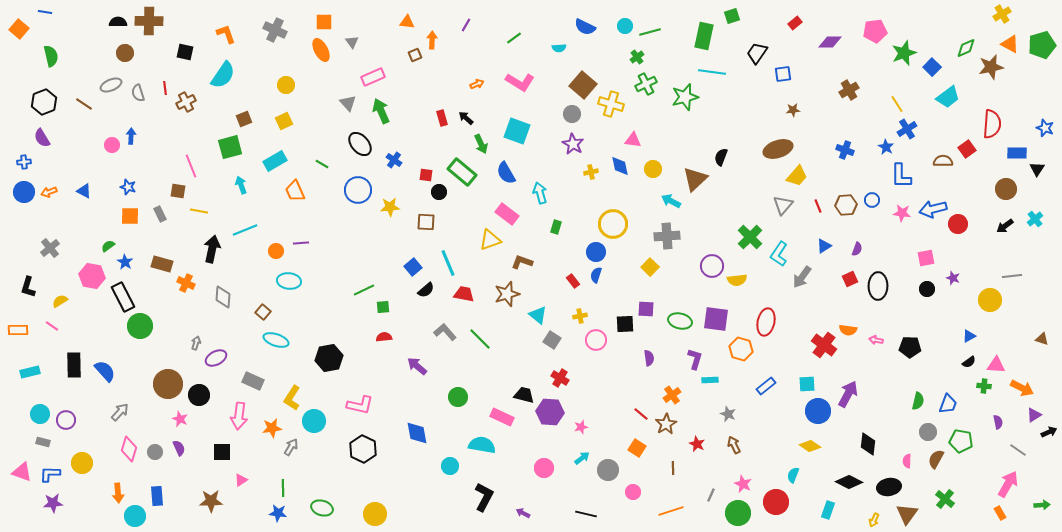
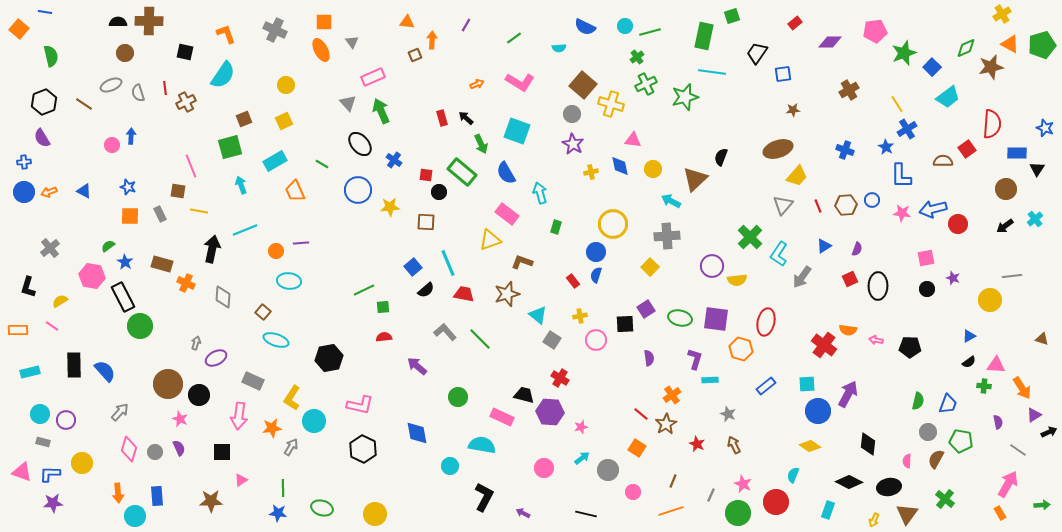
purple square at (646, 309): rotated 36 degrees counterclockwise
green ellipse at (680, 321): moved 3 px up
orange arrow at (1022, 388): rotated 30 degrees clockwise
brown line at (673, 468): moved 13 px down; rotated 24 degrees clockwise
